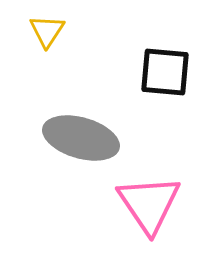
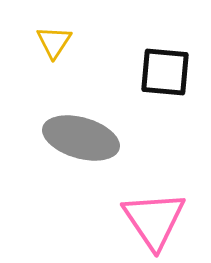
yellow triangle: moved 7 px right, 11 px down
pink triangle: moved 5 px right, 16 px down
